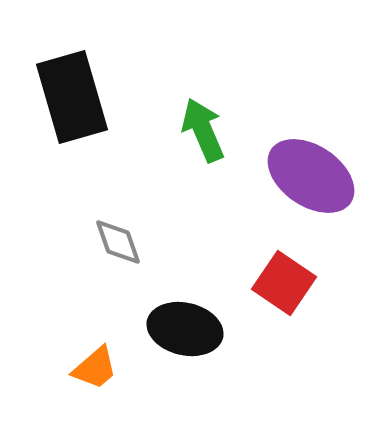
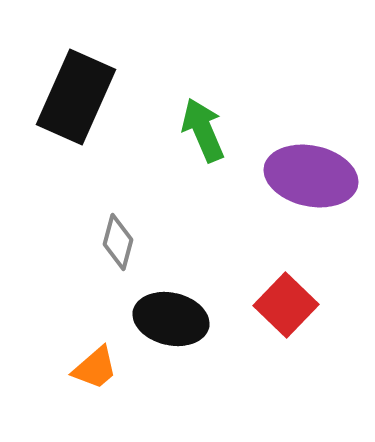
black rectangle: moved 4 px right; rotated 40 degrees clockwise
purple ellipse: rotated 22 degrees counterclockwise
gray diamond: rotated 34 degrees clockwise
red square: moved 2 px right, 22 px down; rotated 10 degrees clockwise
black ellipse: moved 14 px left, 10 px up
